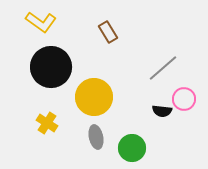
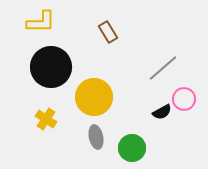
yellow L-shape: rotated 36 degrees counterclockwise
black semicircle: moved 1 px down; rotated 36 degrees counterclockwise
yellow cross: moved 1 px left, 4 px up
